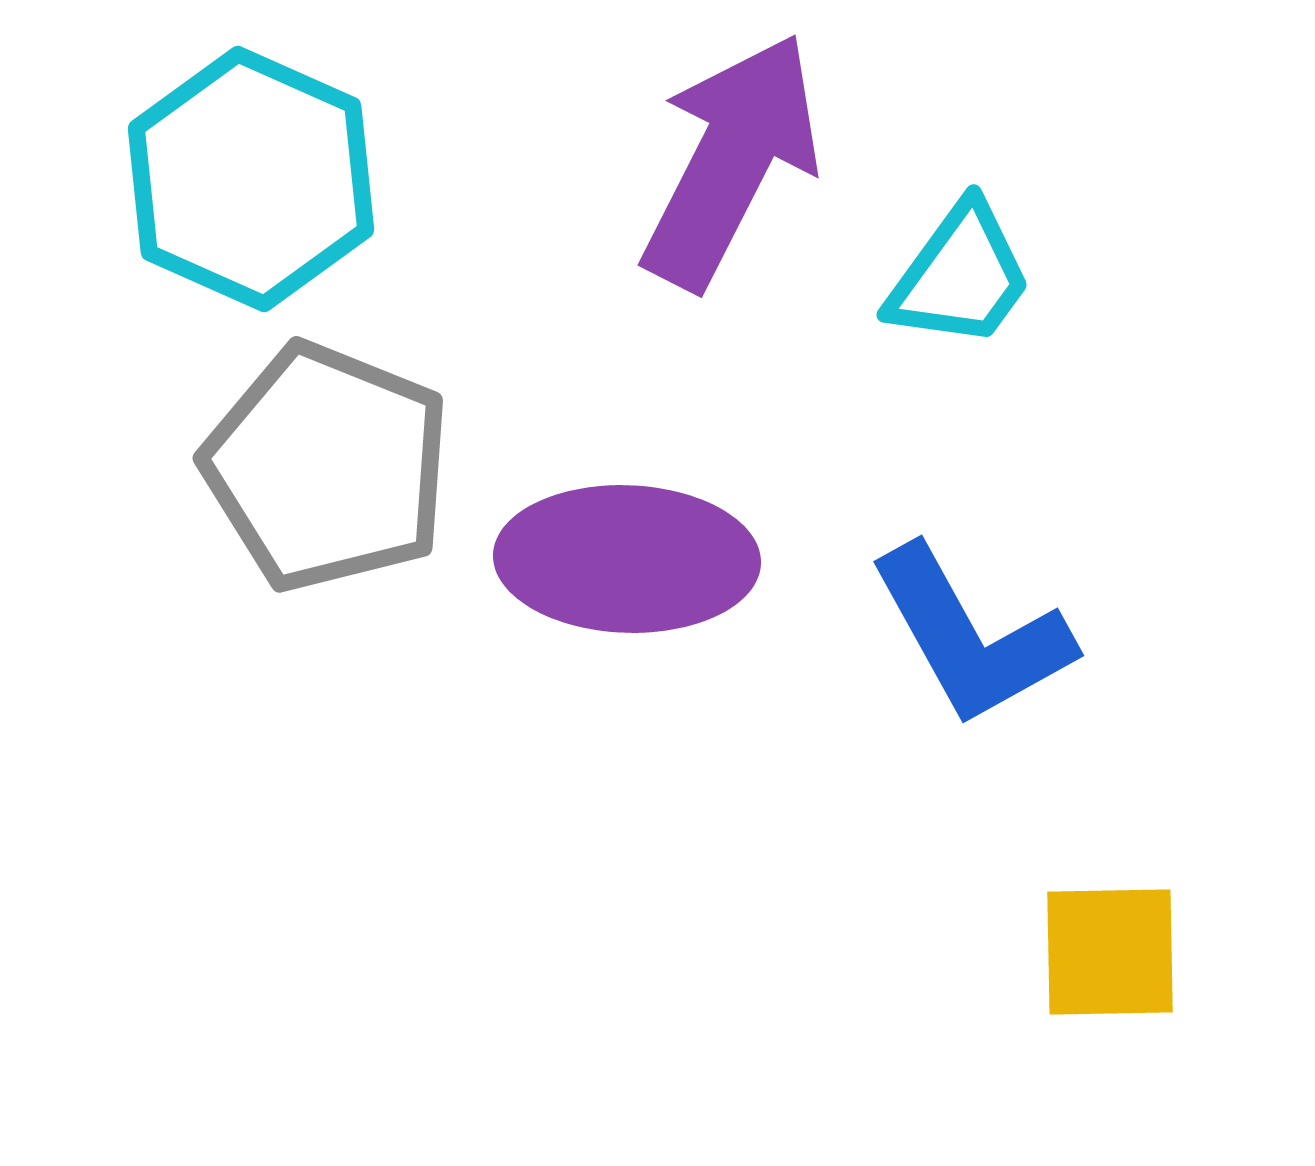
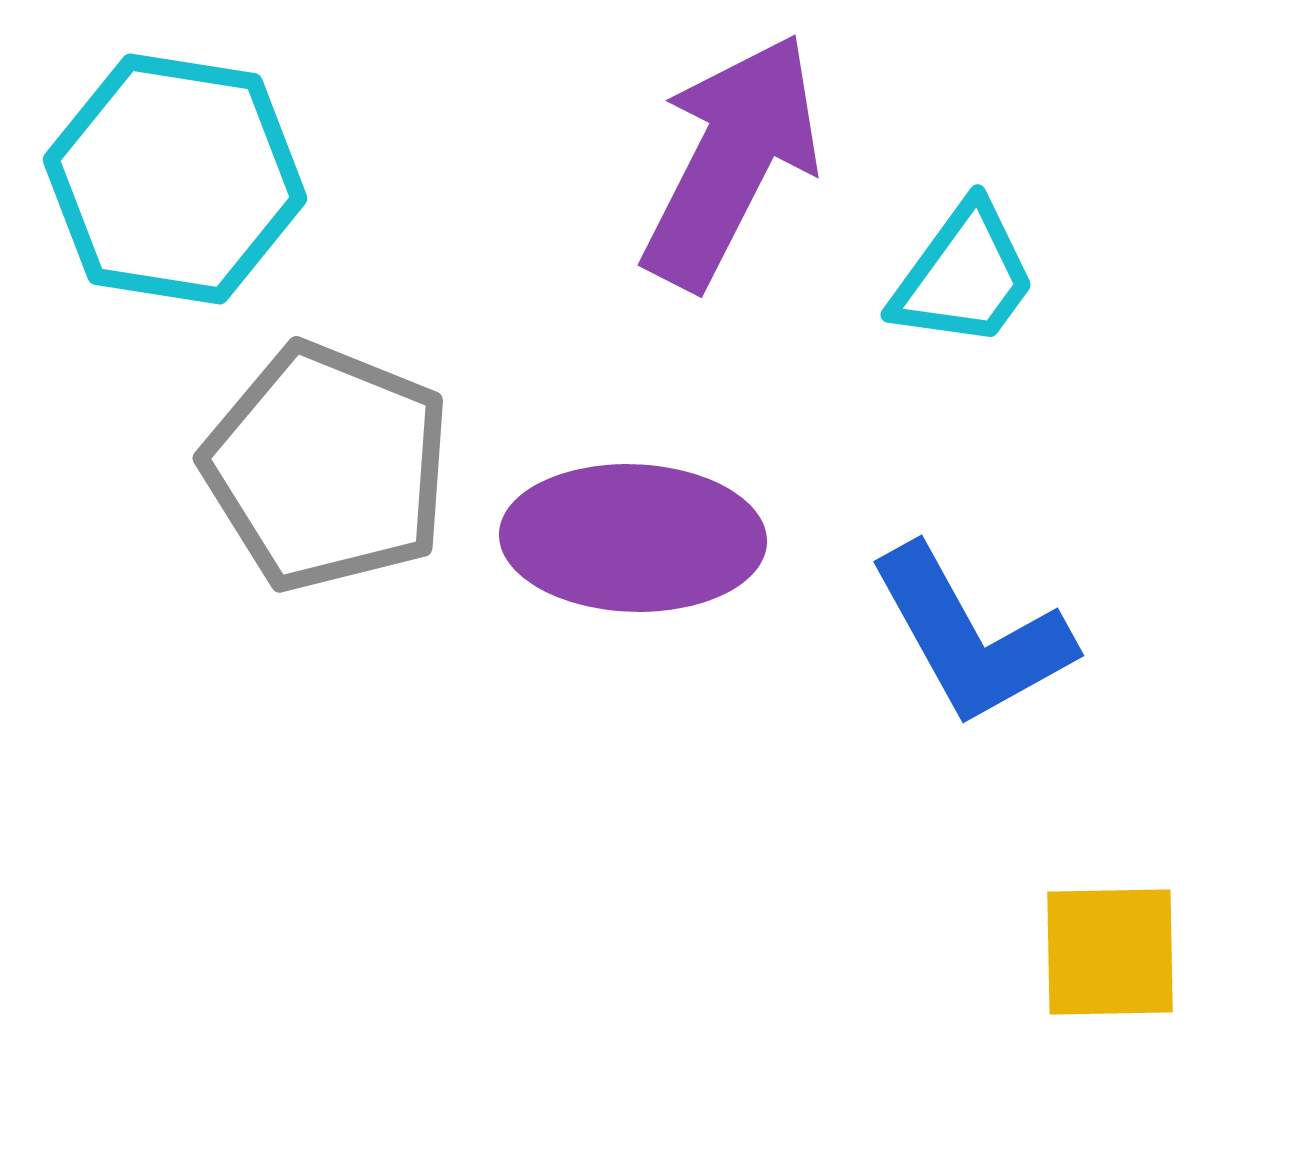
cyan hexagon: moved 76 px left; rotated 15 degrees counterclockwise
cyan trapezoid: moved 4 px right
purple ellipse: moved 6 px right, 21 px up
